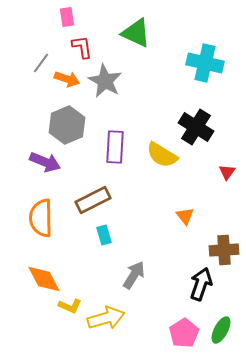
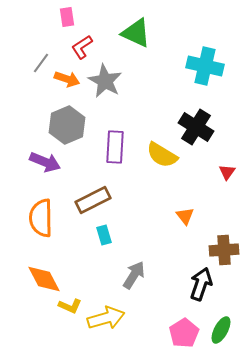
red L-shape: rotated 115 degrees counterclockwise
cyan cross: moved 3 px down
